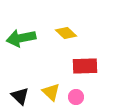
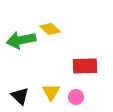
yellow diamond: moved 16 px left, 4 px up
green arrow: moved 2 px down
yellow triangle: rotated 18 degrees clockwise
